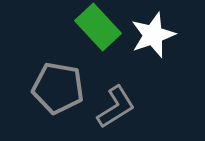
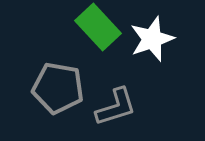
white star: moved 1 px left, 4 px down
gray L-shape: rotated 15 degrees clockwise
